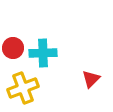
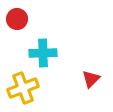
red circle: moved 4 px right, 29 px up
